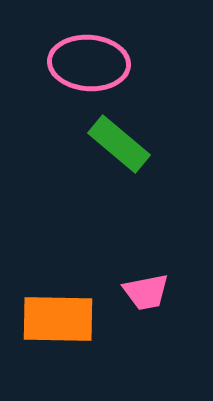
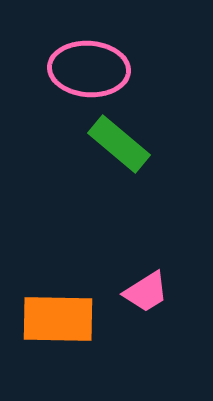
pink ellipse: moved 6 px down
pink trapezoid: rotated 21 degrees counterclockwise
